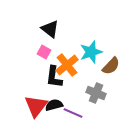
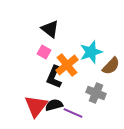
black L-shape: rotated 15 degrees clockwise
